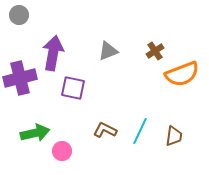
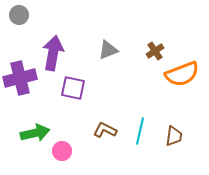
gray triangle: moved 1 px up
cyan line: rotated 12 degrees counterclockwise
